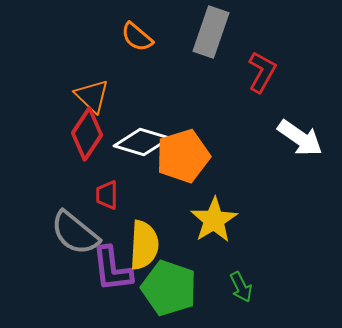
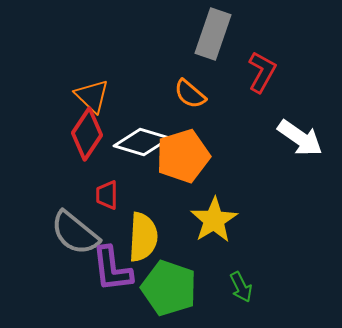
gray rectangle: moved 2 px right, 2 px down
orange semicircle: moved 53 px right, 57 px down
yellow semicircle: moved 1 px left, 8 px up
